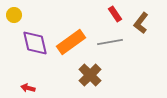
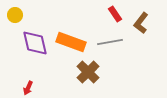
yellow circle: moved 1 px right
orange rectangle: rotated 56 degrees clockwise
brown cross: moved 2 px left, 3 px up
red arrow: rotated 80 degrees counterclockwise
